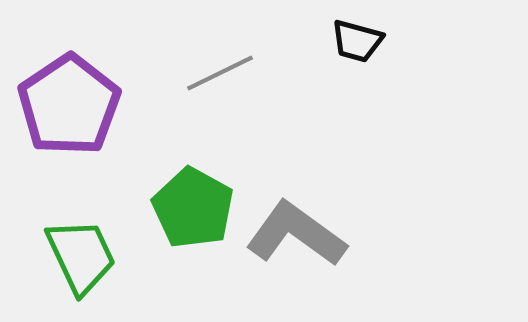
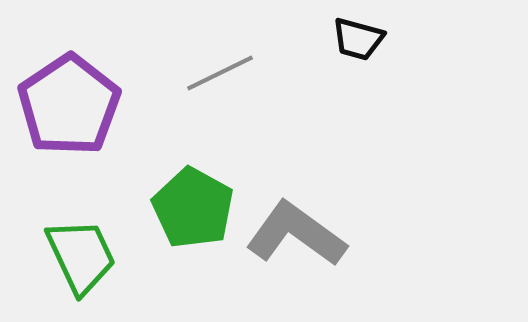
black trapezoid: moved 1 px right, 2 px up
